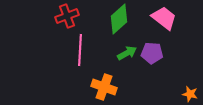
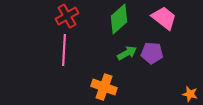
red cross: rotated 10 degrees counterclockwise
pink line: moved 16 px left
